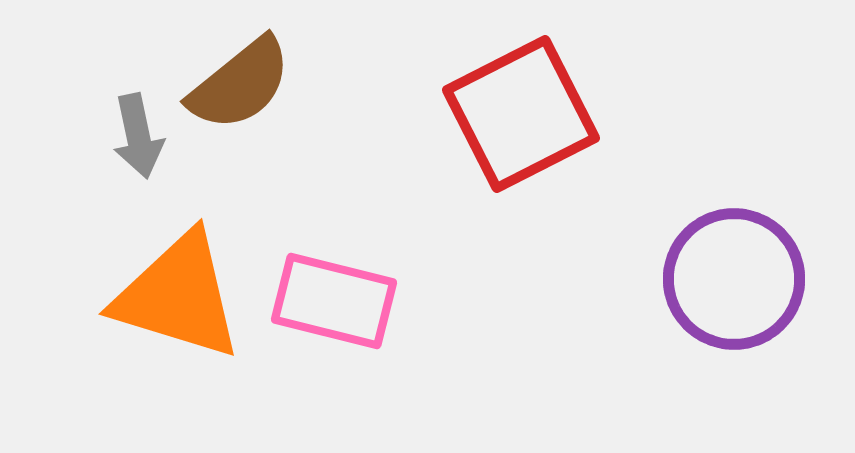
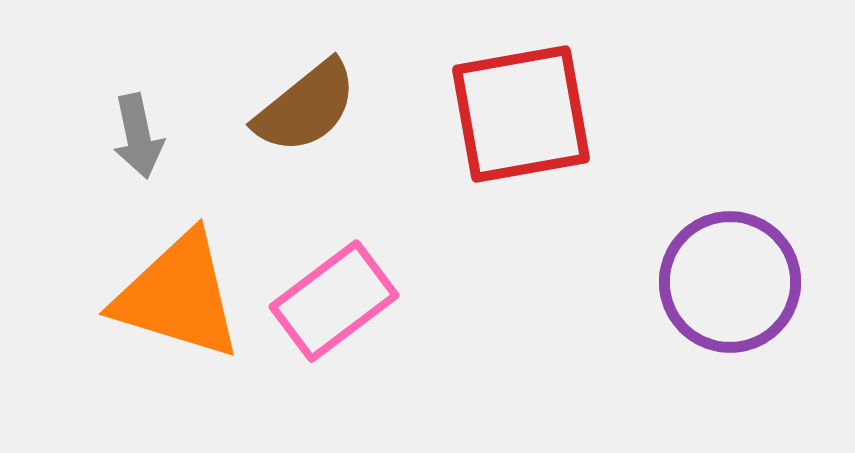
brown semicircle: moved 66 px right, 23 px down
red square: rotated 17 degrees clockwise
purple circle: moved 4 px left, 3 px down
pink rectangle: rotated 51 degrees counterclockwise
